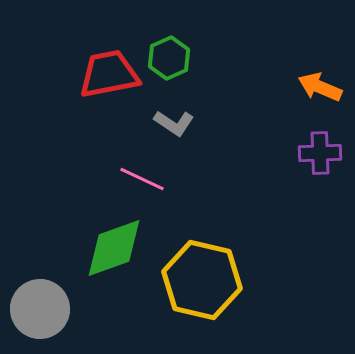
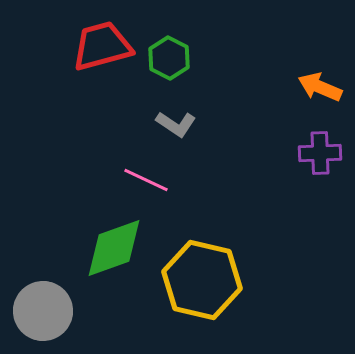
green hexagon: rotated 9 degrees counterclockwise
red trapezoid: moved 7 px left, 28 px up; rotated 4 degrees counterclockwise
gray L-shape: moved 2 px right, 1 px down
pink line: moved 4 px right, 1 px down
gray circle: moved 3 px right, 2 px down
